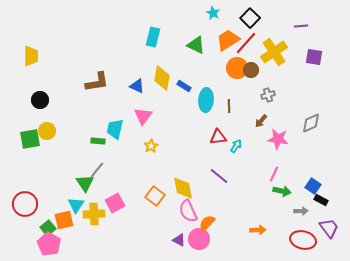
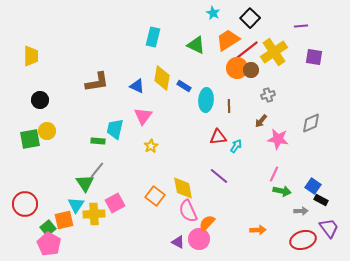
red line at (246, 43): moved 1 px right, 7 px down; rotated 10 degrees clockwise
purple triangle at (179, 240): moved 1 px left, 2 px down
red ellipse at (303, 240): rotated 30 degrees counterclockwise
